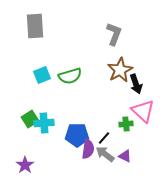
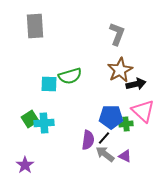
gray L-shape: moved 3 px right
cyan square: moved 7 px right, 9 px down; rotated 24 degrees clockwise
black arrow: rotated 84 degrees counterclockwise
blue pentagon: moved 34 px right, 18 px up
purple semicircle: moved 9 px up
